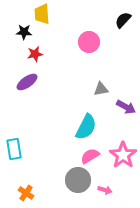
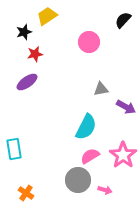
yellow trapezoid: moved 5 px right, 2 px down; rotated 60 degrees clockwise
black star: rotated 21 degrees counterclockwise
